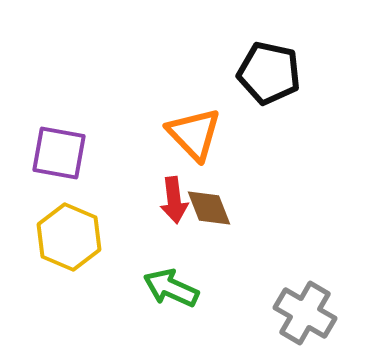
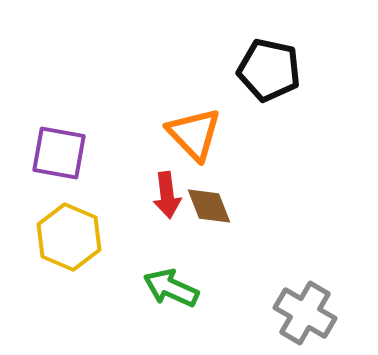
black pentagon: moved 3 px up
red arrow: moved 7 px left, 5 px up
brown diamond: moved 2 px up
